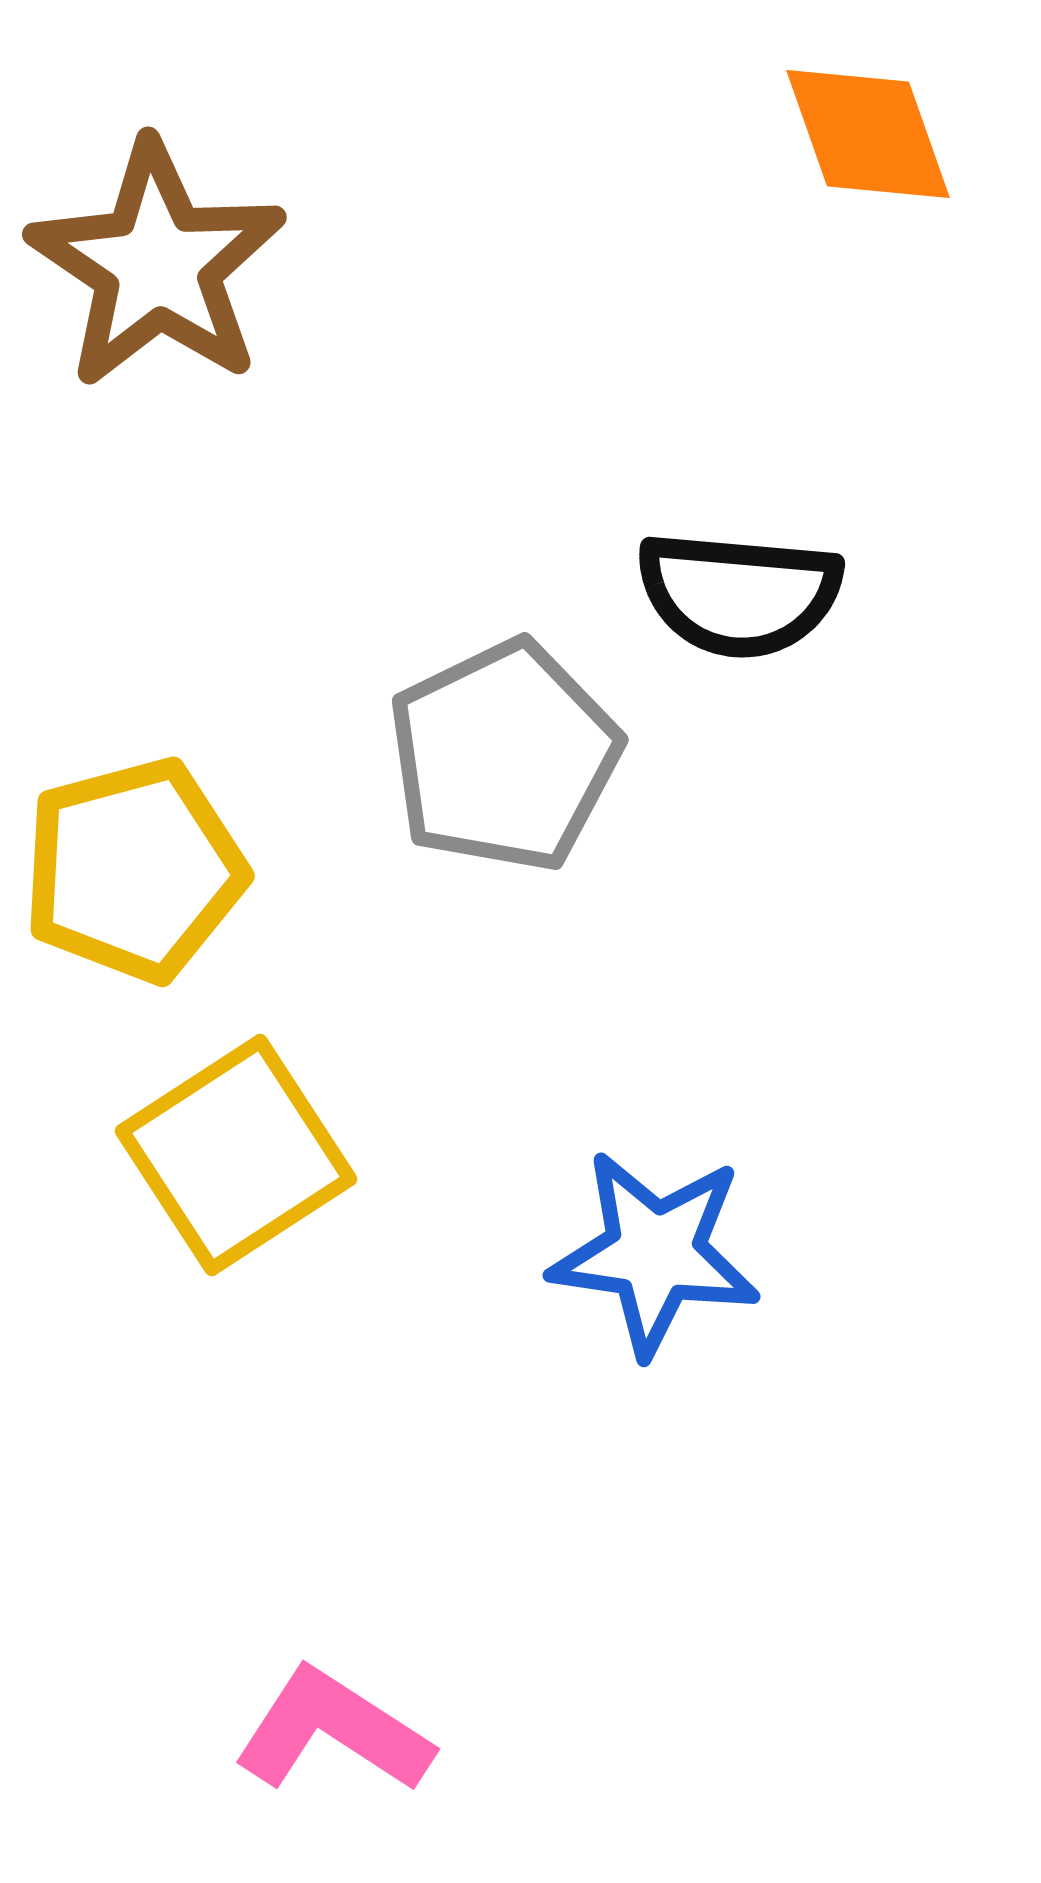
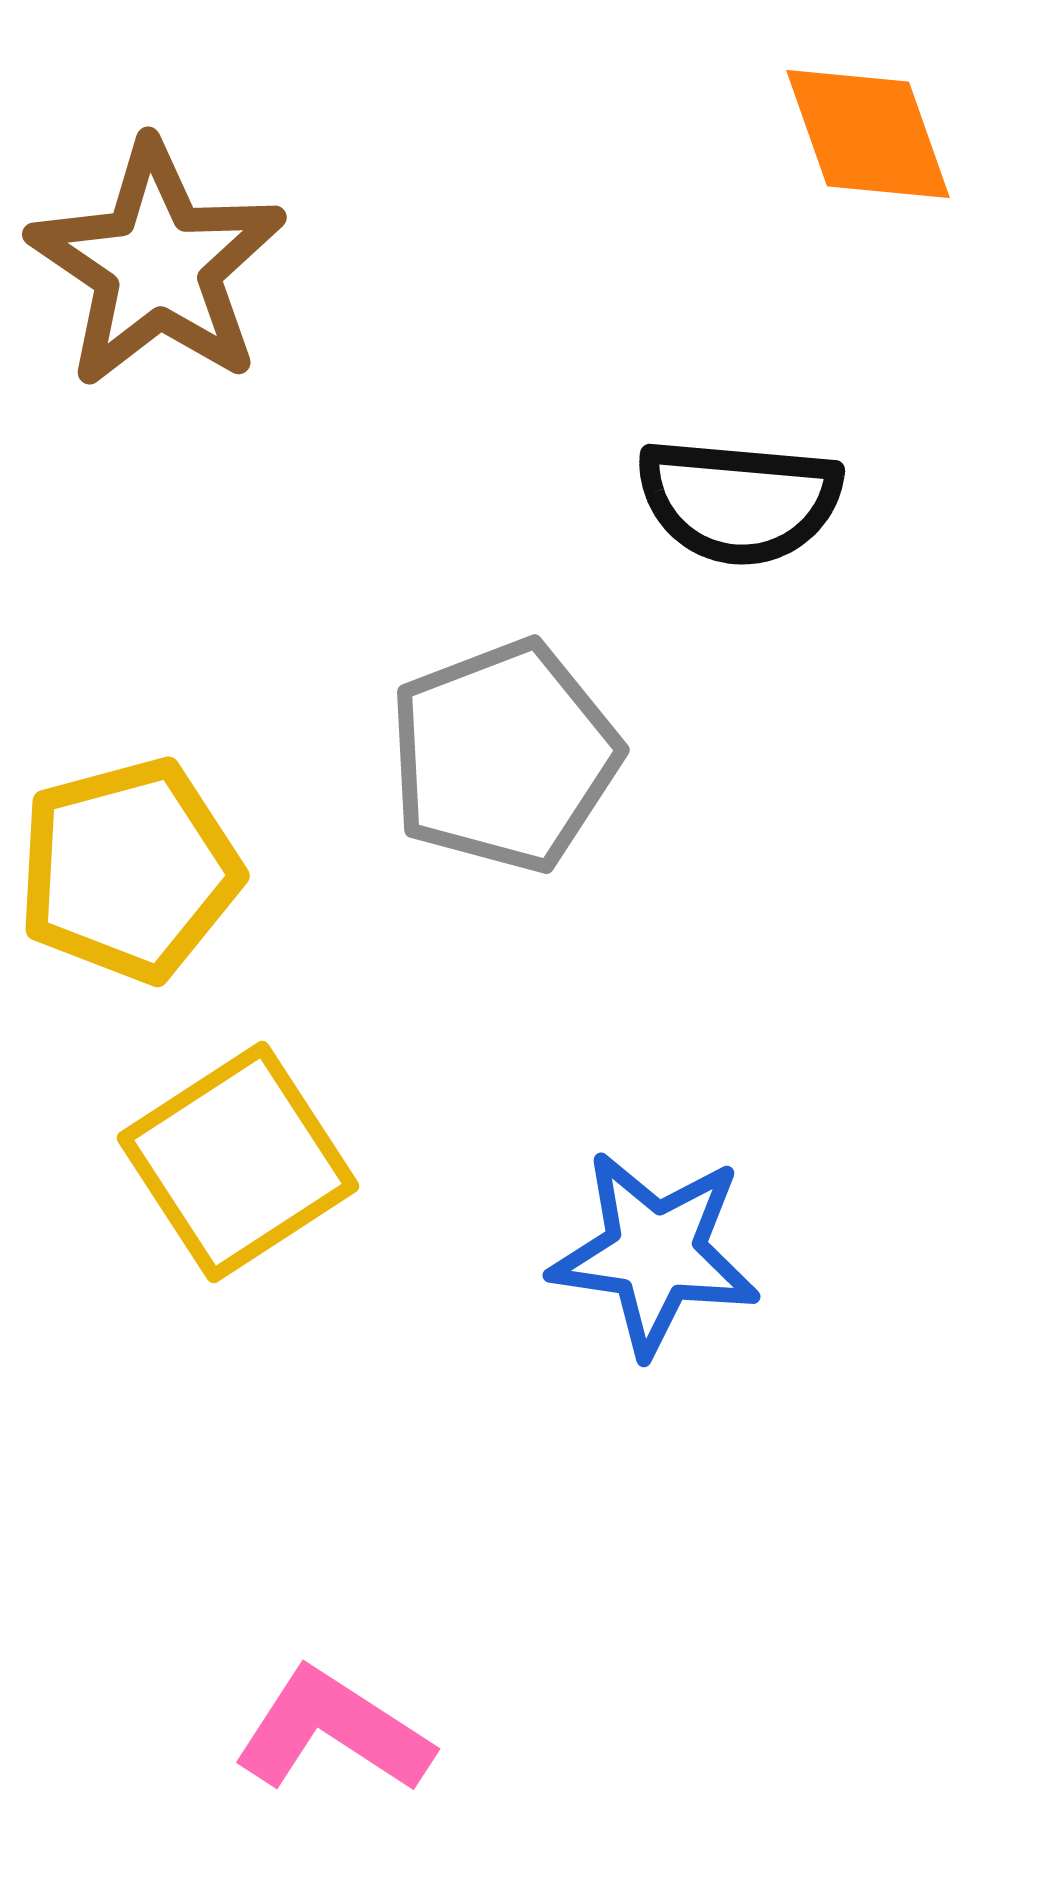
black semicircle: moved 93 px up
gray pentagon: rotated 5 degrees clockwise
yellow pentagon: moved 5 px left
yellow square: moved 2 px right, 7 px down
